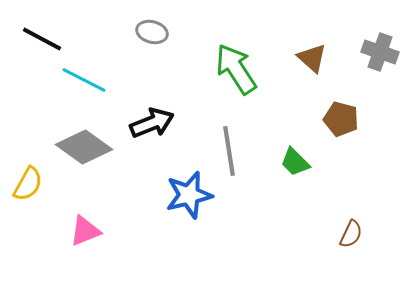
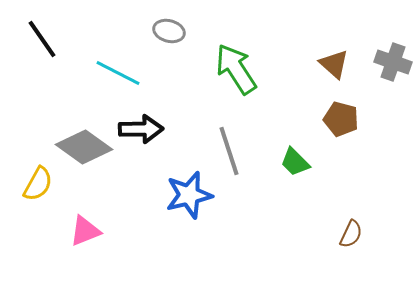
gray ellipse: moved 17 px right, 1 px up
black line: rotated 27 degrees clockwise
gray cross: moved 13 px right, 10 px down
brown triangle: moved 22 px right, 6 px down
cyan line: moved 34 px right, 7 px up
black arrow: moved 11 px left, 6 px down; rotated 21 degrees clockwise
gray line: rotated 9 degrees counterclockwise
yellow semicircle: moved 10 px right
